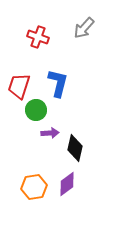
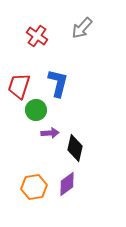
gray arrow: moved 2 px left
red cross: moved 1 px left, 1 px up; rotated 15 degrees clockwise
